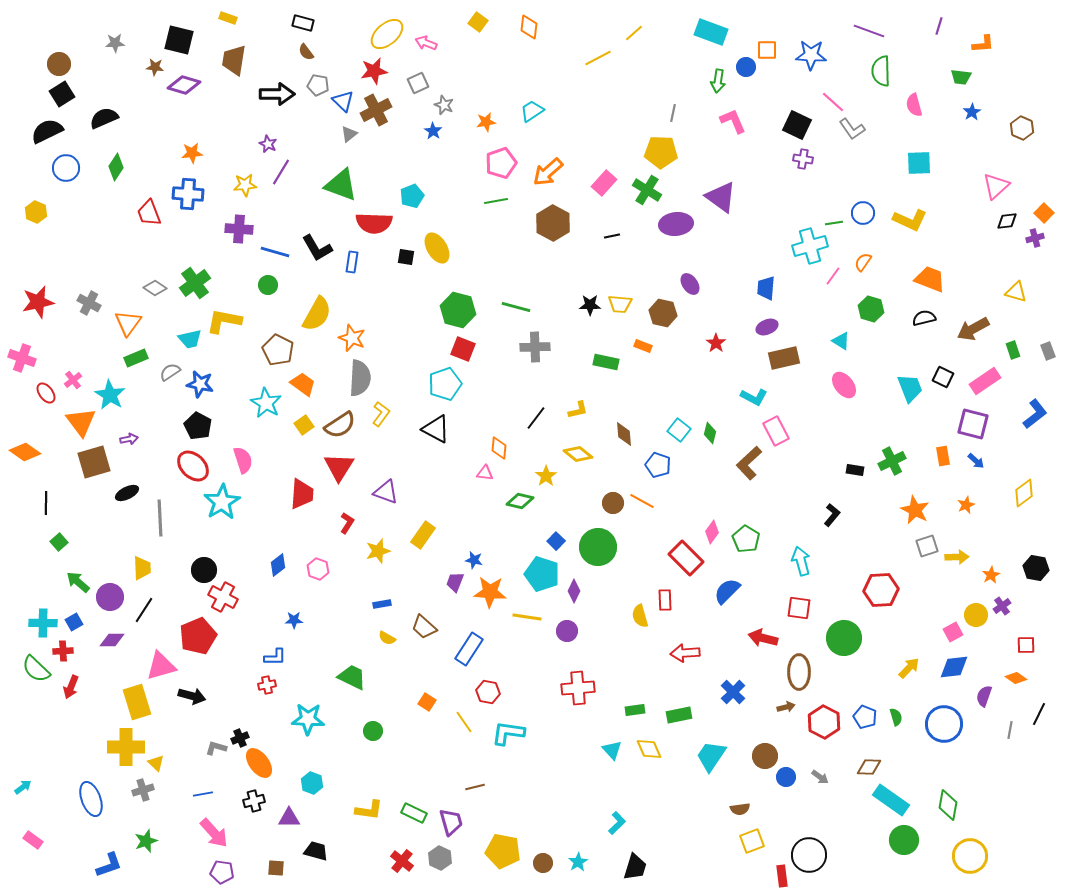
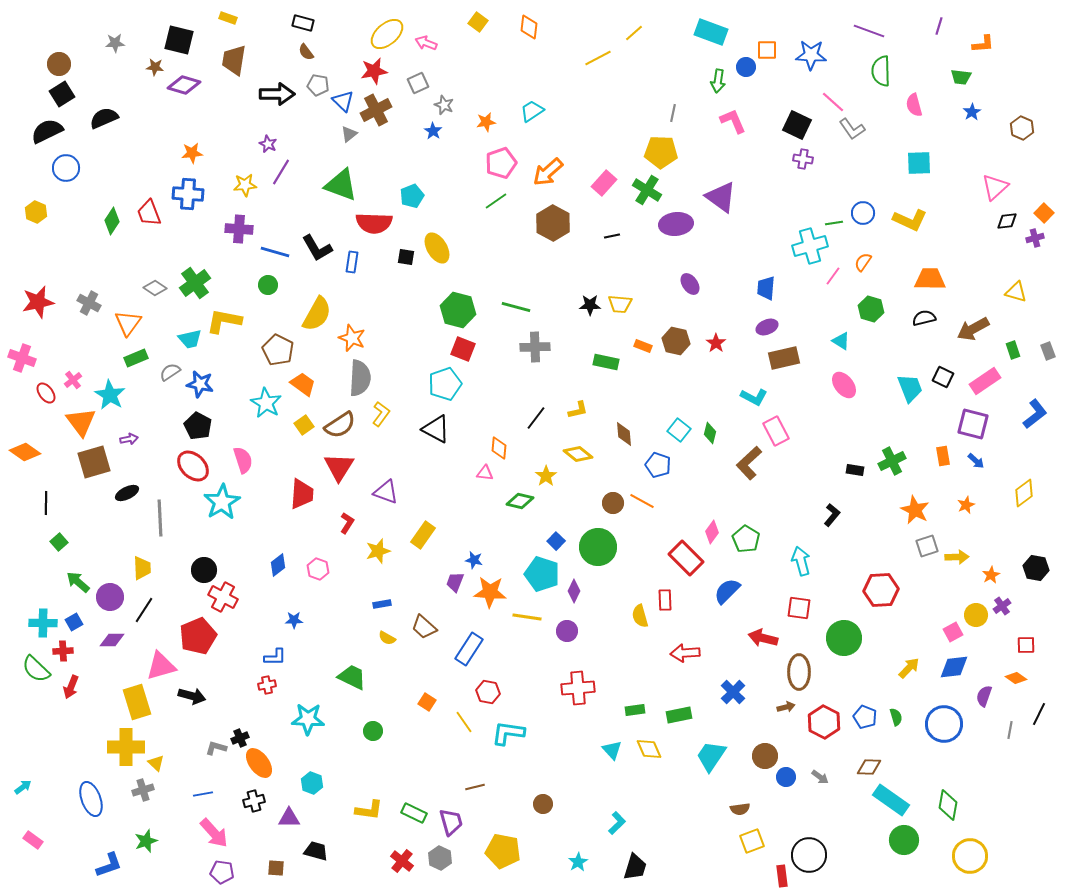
green diamond at (116, 167): moved 4 px left, 54 px down
pink triangle at (996, 186): moved 1 px left, 1 px down
green line at (496, 201): rotated 25 degrees counterclockwise
orange trapezoid at (930, 279): rotated 20 degrees counterclockwise
brown hexagon at (663, 313): moved 13 px right, 28 px down
brown circle at (543, 863): moved 59 px up
